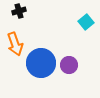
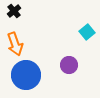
black cross: moved 5 px left; rotated 24 degrees counterclockwise
cyan square: moved 1 px right, 10 px down
blue circle: moved 15 px left, 12 px down
